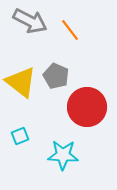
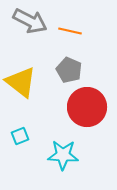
orange line: moved 1 px down; rotated 40 degrees counterclockwise
gray pentagon: moved 13 px right, 6 px up
